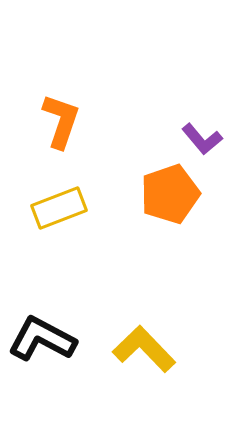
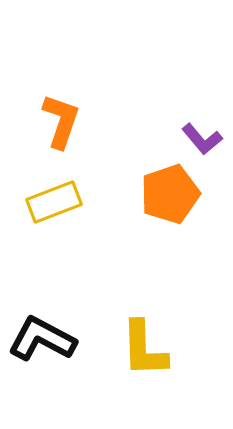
yellow rectangle: moved 5 px left, 6 px up
yellow L-shape: rotated 138 degrees counterclockwise
